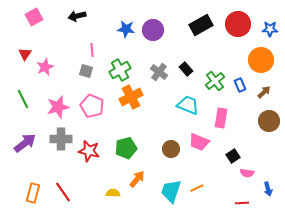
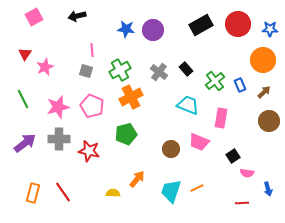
orange circle at (261, 60): moved 2 px right
gray cross at (61, 139): moved 2 px left
green pentagon at (126, 148): moved 14 px up
